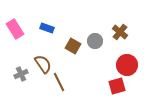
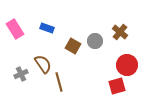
brown line: rotated 12 degrees clockwise
